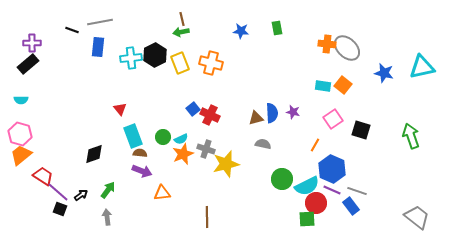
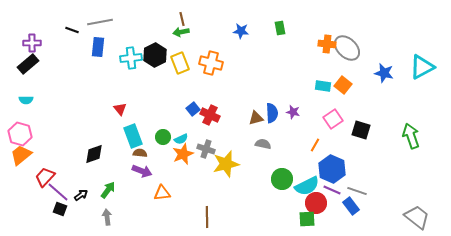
green rectangle at (277, 28): moved 3 px right
cyan triangle at (422, 67): rotated 16 degrees counterclockwise
cyan semicircle at (21, 100): moved 5 px right
red trapezoid at (43, 176): moved 2 px right, 1 px down; rotated 80 degrees counterclockwise
